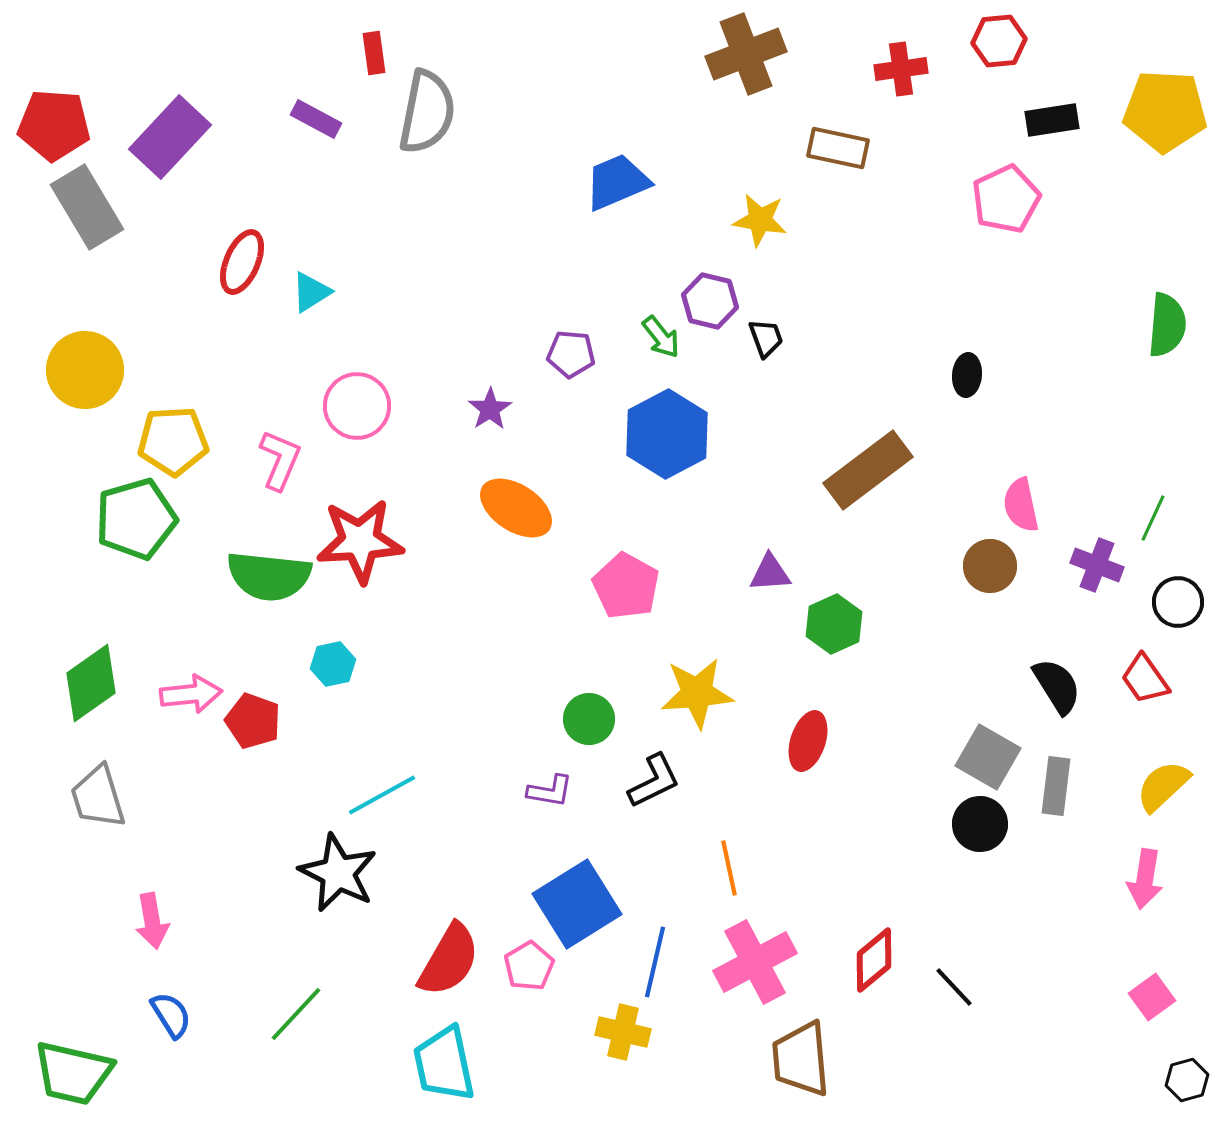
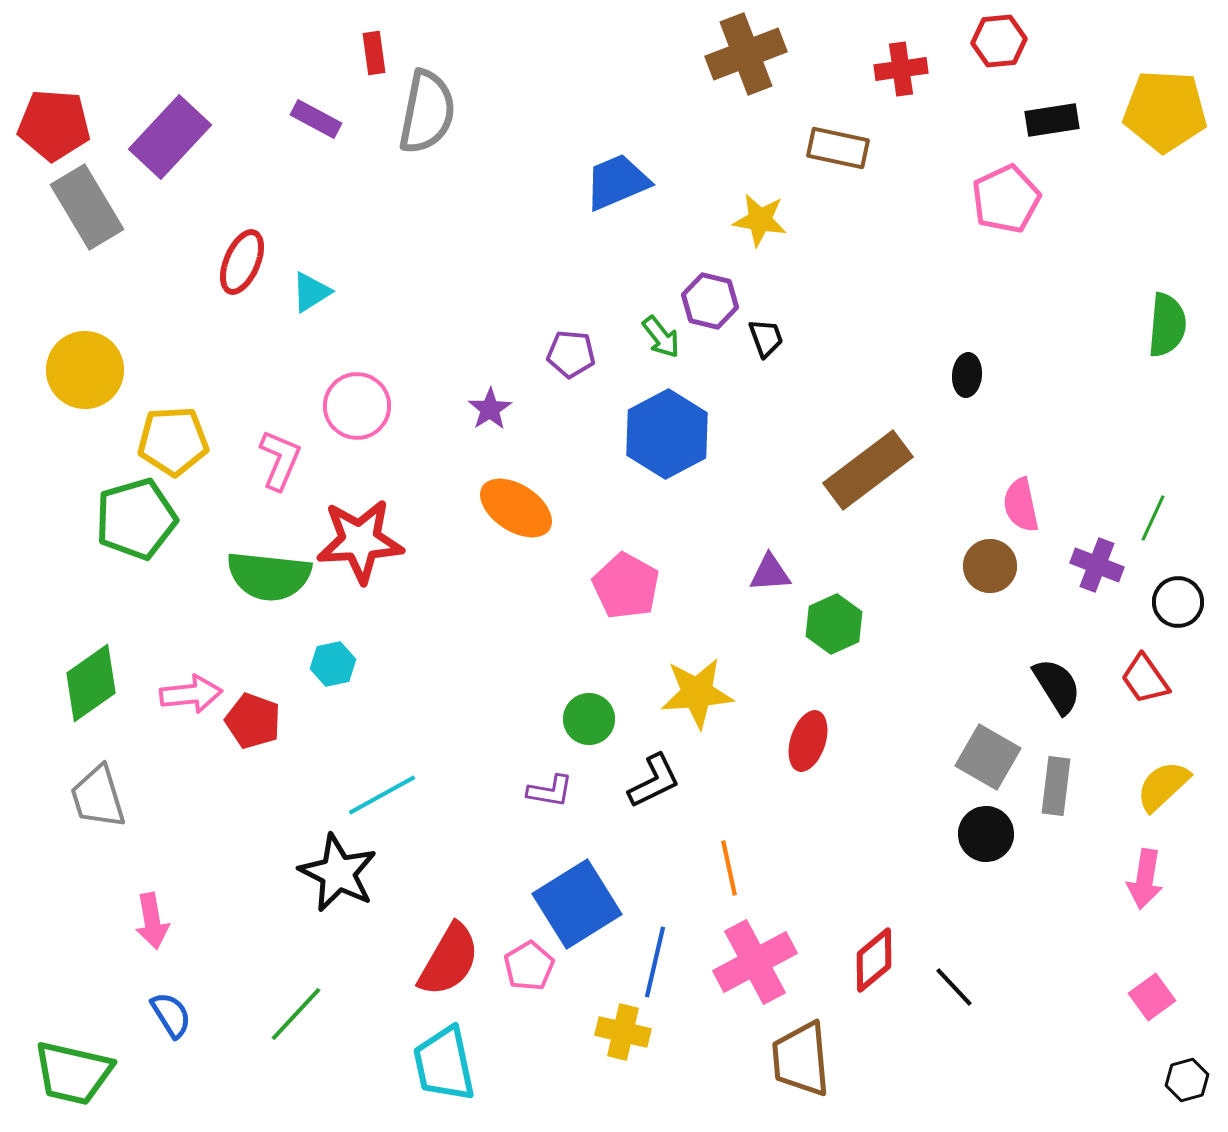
black circle at (980, 824): moved 6 px right, 10 px down
